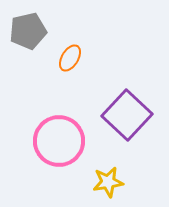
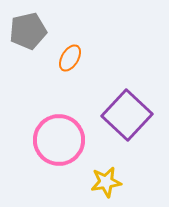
pink circle: moved 1 px up
yellow star: moved 2 px left
